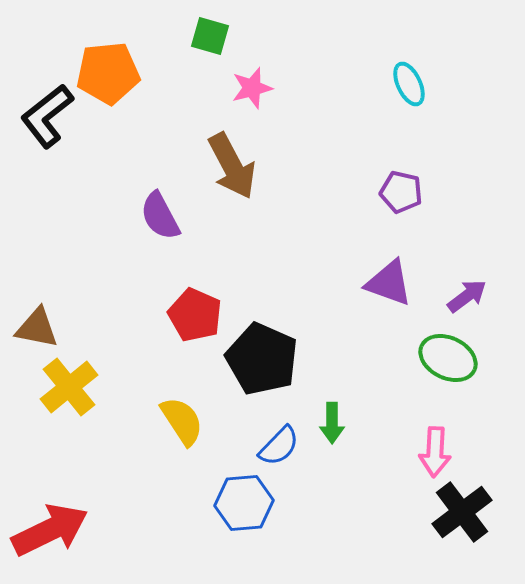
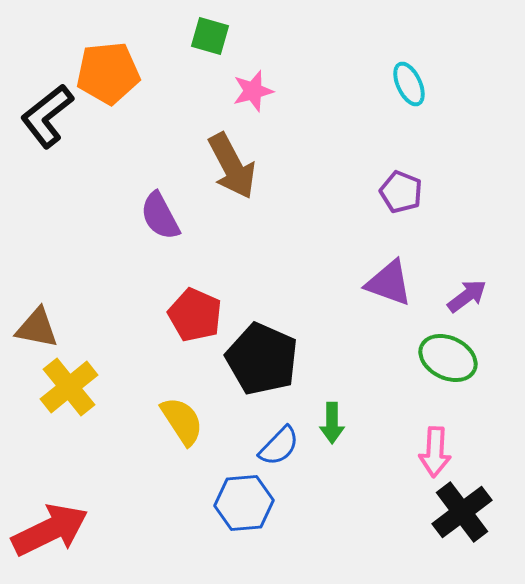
pink star: moved 1 px right, 3 px down
purple pentagon: rotated 9 degrees clockwise
